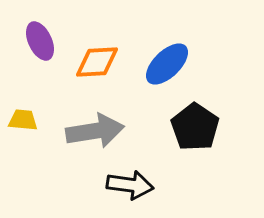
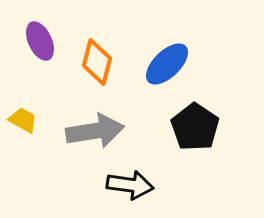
orange diamond: rotated 72 degrees counterclockwise
yellow trapezoid: rotated 24 degrees clockwise
